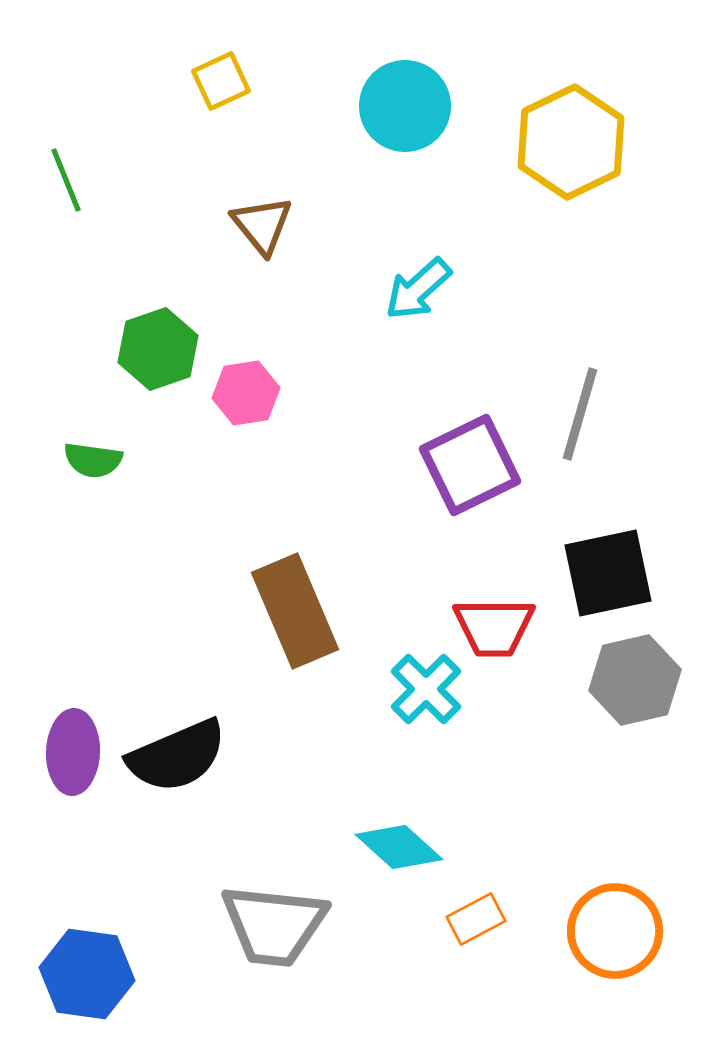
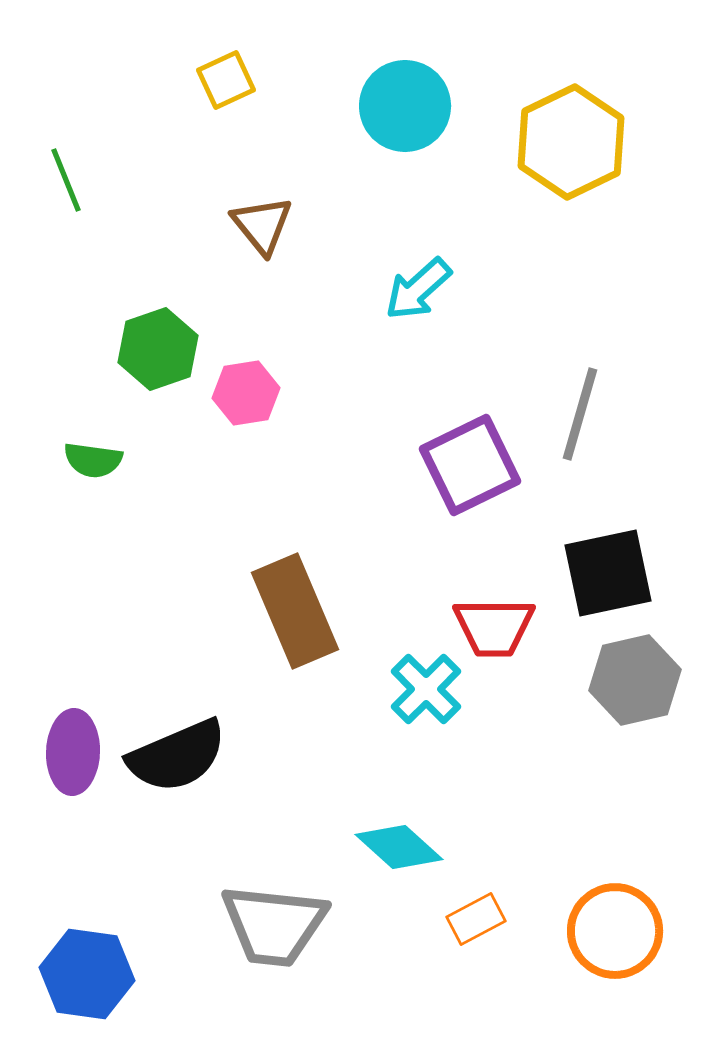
yellow square: moved 5 px right, 1 px up
